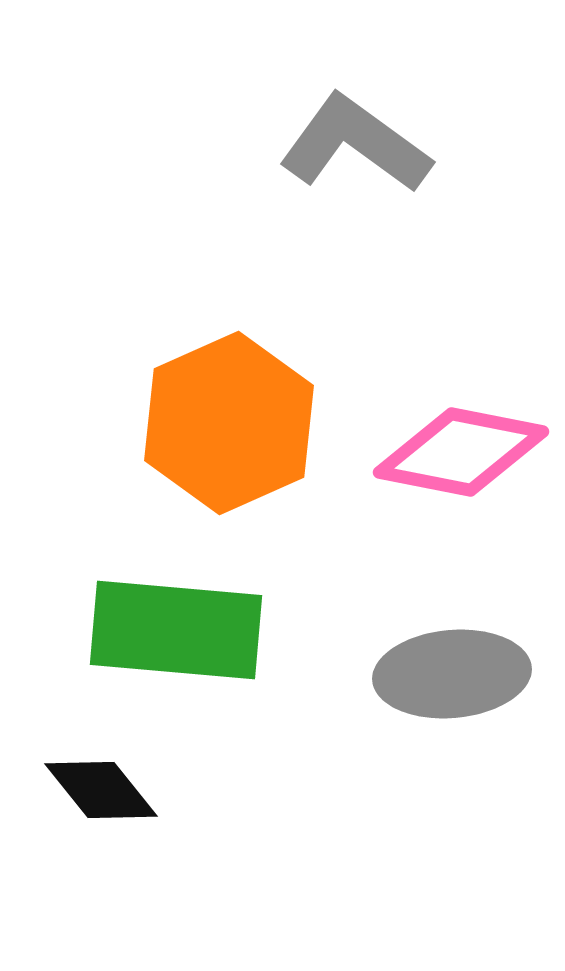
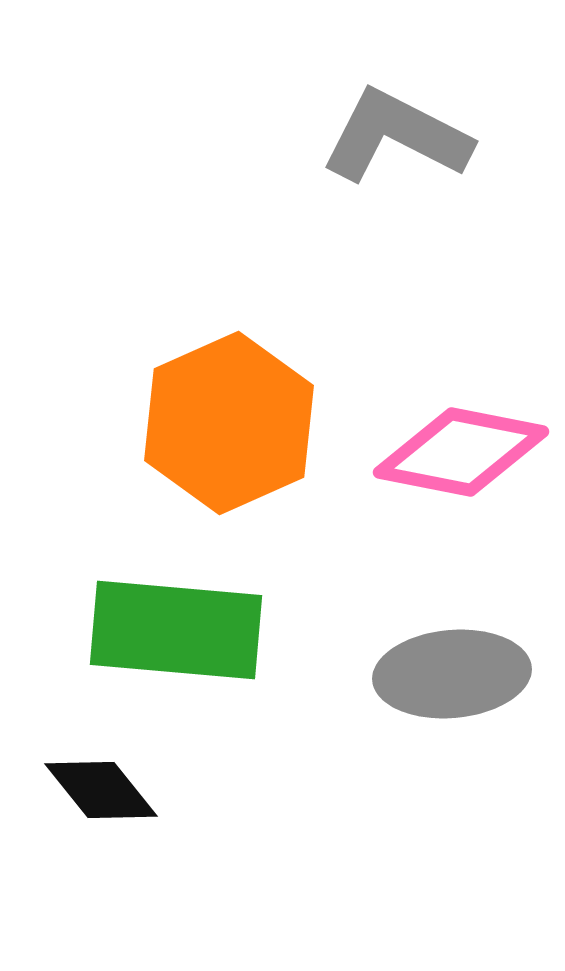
gray L-shape: moved 41 px right, 8 px up; rotated 9 degrees counterclockwise
